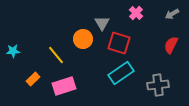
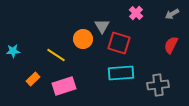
gray triangle: moved 3 px down
yellow line: rotated 18 degrees counterclockwise
cyan rectangle: rotated 30 degrees clockwise
